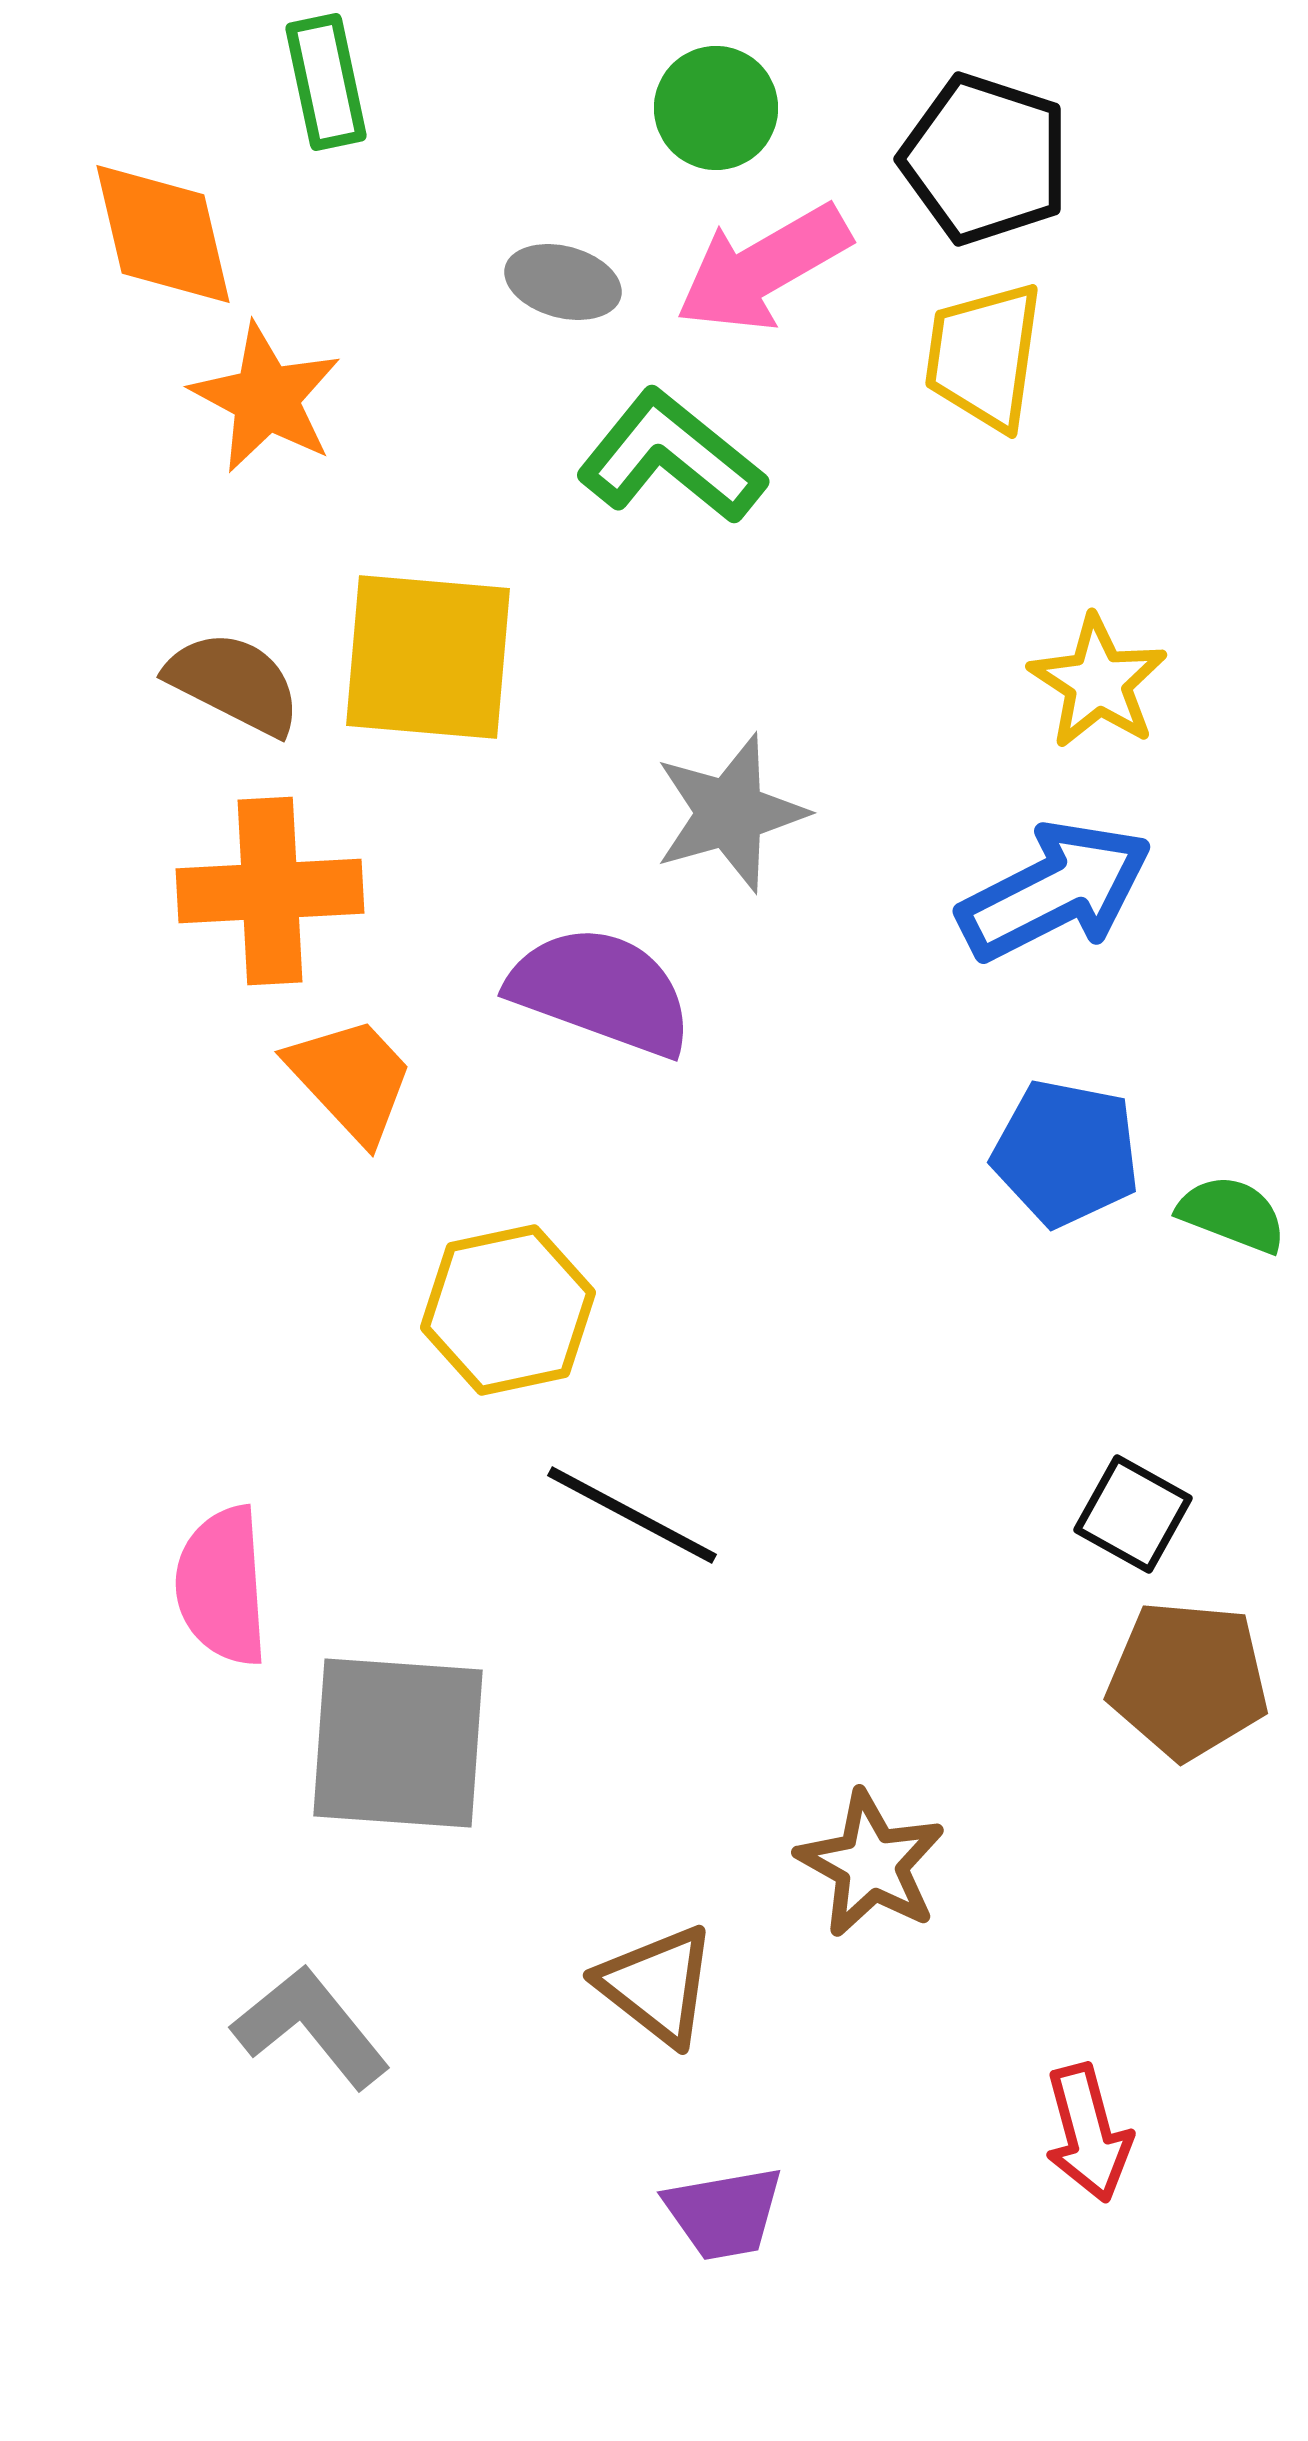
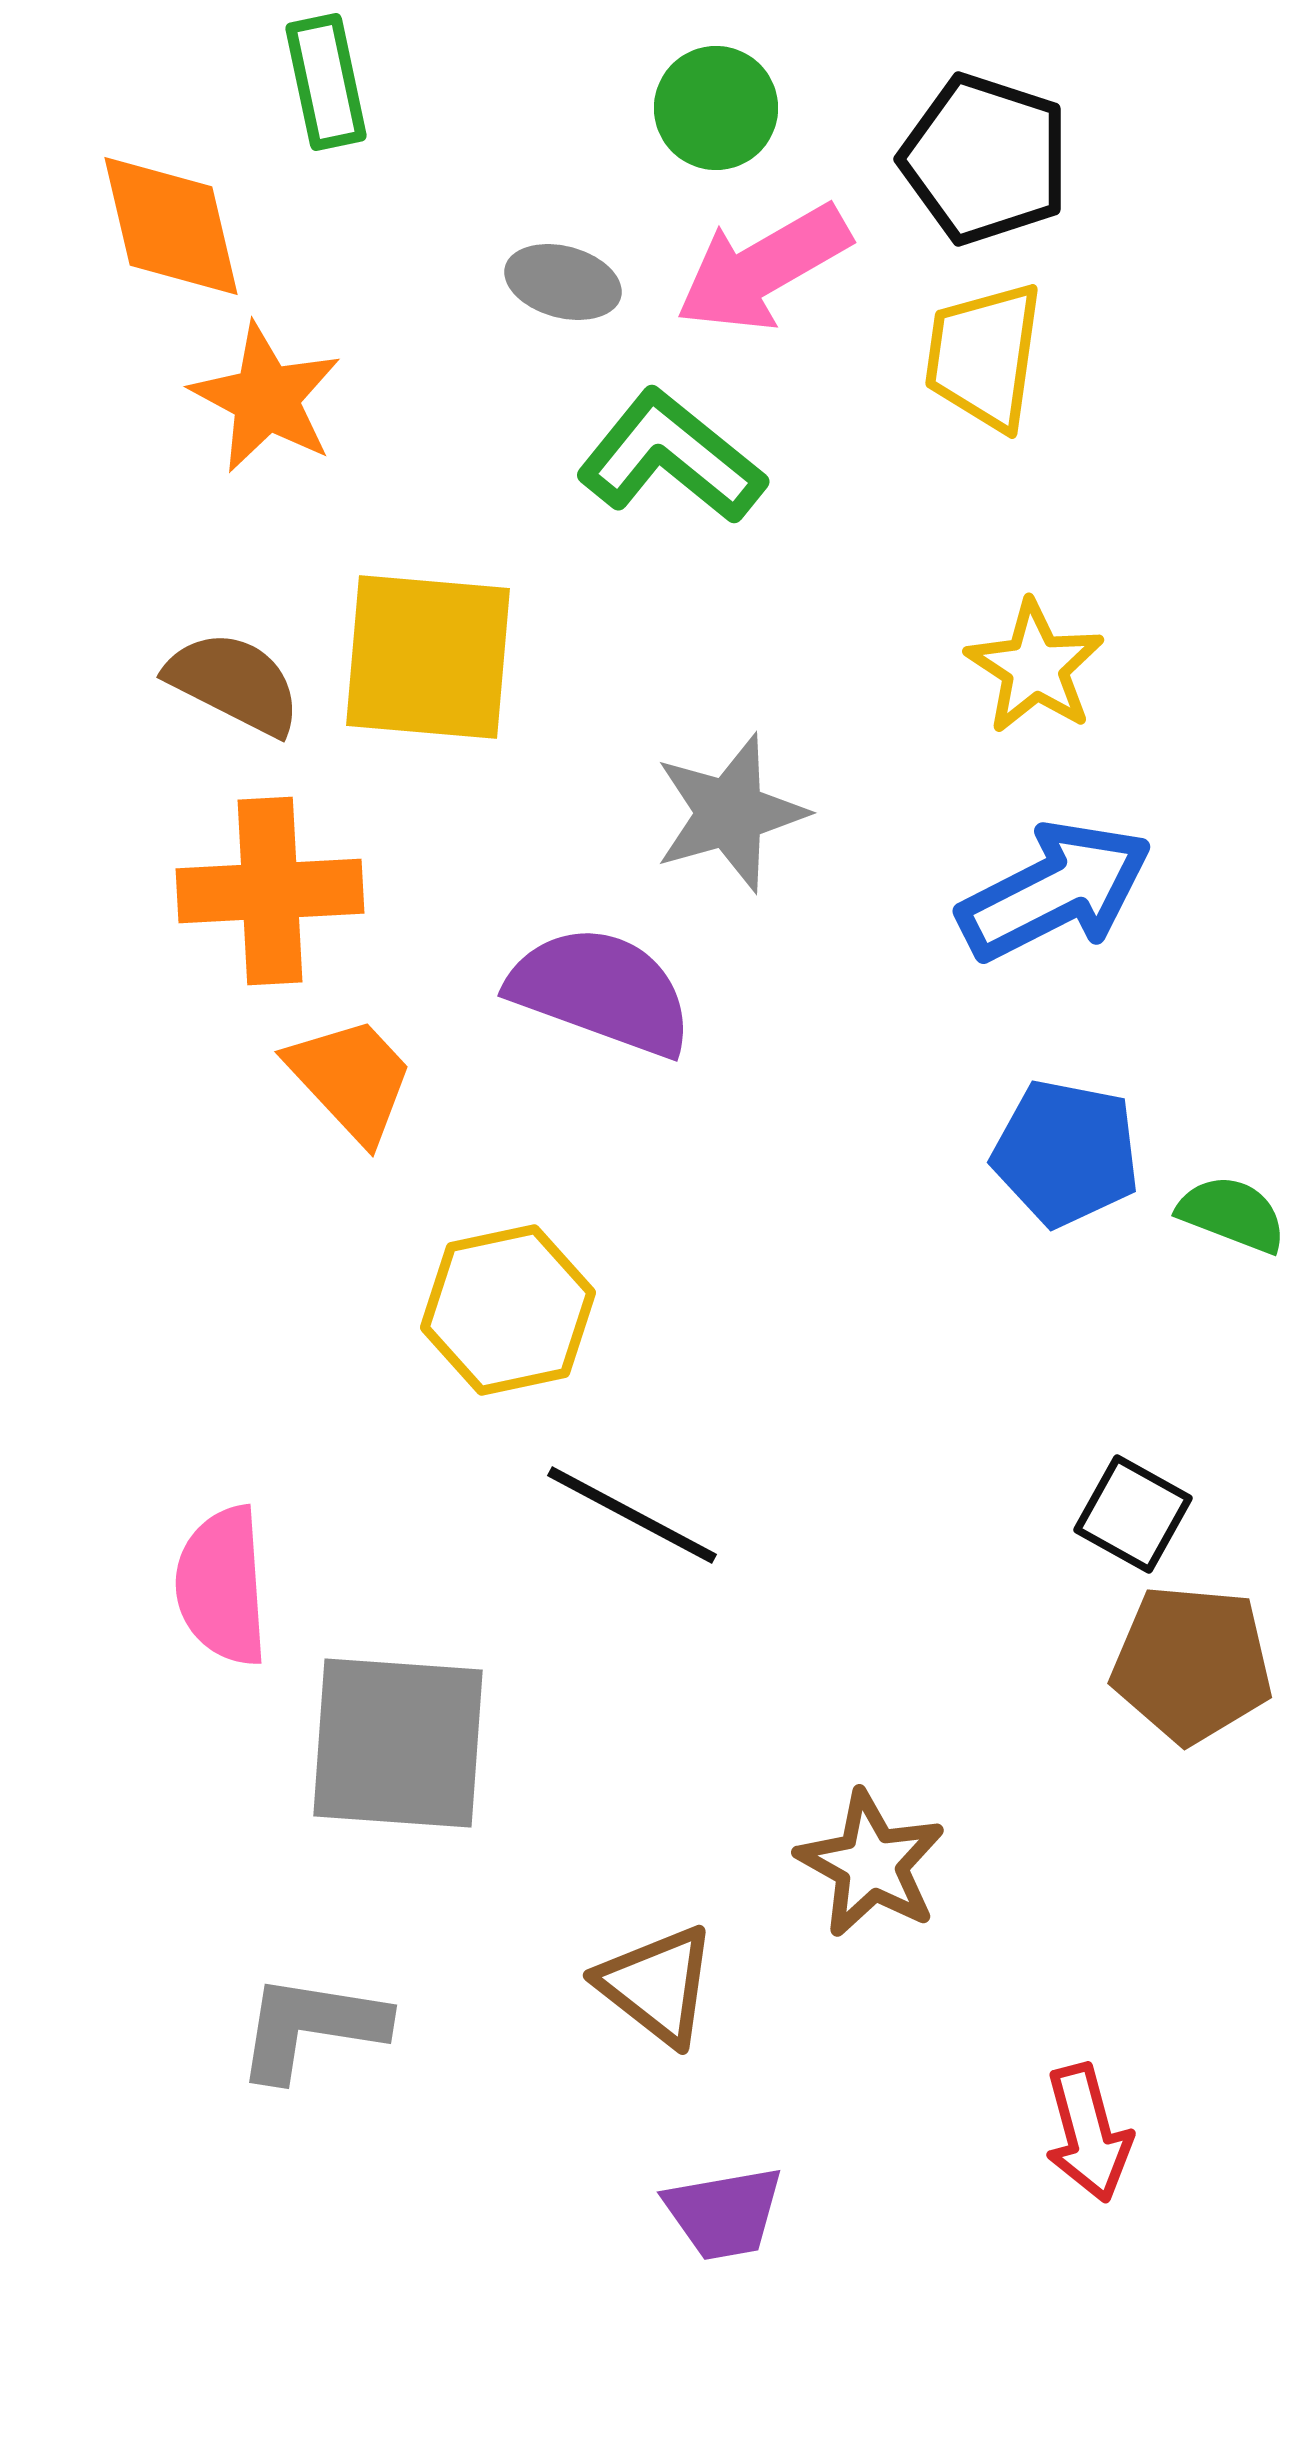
orange diamond: moved 8 px right, 8 px up
yellow star: moved 63 px left, 15 px up
brown pentagon: moved 4 px right, 16 px up
gray L-shape: rotated 42 degrees counterclockwise
